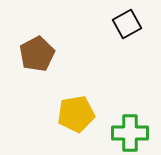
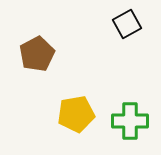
green cross: moved 12 px up
